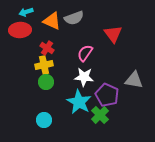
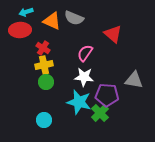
gray semicircle: rotated 42 degrees clockwise
red triangle: rotated 12 degrees counterclockwise
red cross: moved 4 px left
purple pentagon: rotated 20 degrees counterclockwise
cyan star: rotated 15 degrees counterclockwise
green cross: moved 2 px up
